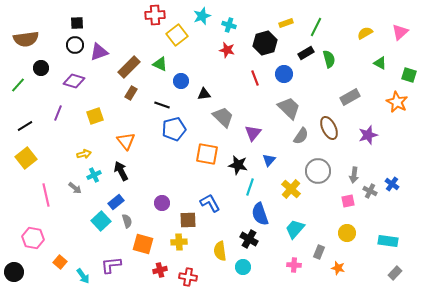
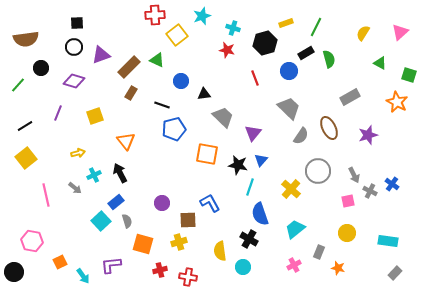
cyan cross at (229, 25): moved 4 px right, 3 px down
yellow semicircle at (365, 33): moved 2 px left; rotated 28 degrees counterclockwise
black circle at (75, 45): moved 1 px left, 2 px down
purple triangle at (99, 52): moved 2 px right, 3 px down
green triangle at (160, 64): moved 3 px left, 4 px up
blue circle at (284, 74): moved 5 px right, 3 px up
yellow arrow at (84, 154): moved 6 px left, 1 px up
blue triangle at (269, 160): moved 8 px left
black arrow at (121, 171): moved 1 px left, 2 px down
gray arrow at (354, 175): rotated 35 degrees counterclockwise
cyan trapezoid at (295, 229): rotated 10 degrees clockwise
pink hexagon at (33, 238): moved 1 px left, 3 px down
yellow cross at (179, 242): rotated 14 degrees counterclockwise
orange square at (60, 262): rotated 24 degrees clockwise
pink cross at (294, 265): rotated 32 degrees counterclockwise
